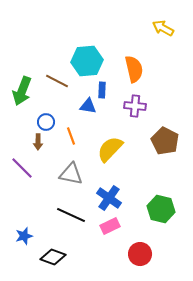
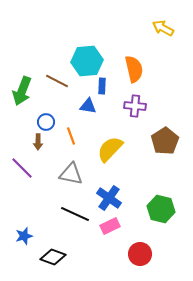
blue rectangle: moved 4 px up
brown pentagon: rotated 12 degrees clockwise
black line: moved 4 px right, 1 px up
